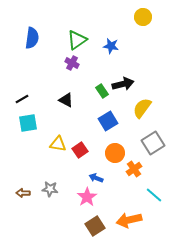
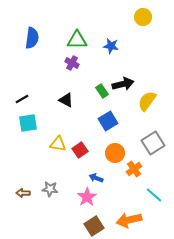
green triangle: rotated 35 degrees clockwise
yellow semicircle: moved 5 px right, 7 px up
brown square: moved 1 px left
